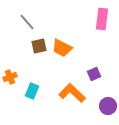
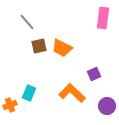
pink rectangle: moved 1 px right, 1 px up
orange cross: moved 28 px down
cyan rectangle: moved 3 px left, 2 px down
purple circle: moved 1 px left
